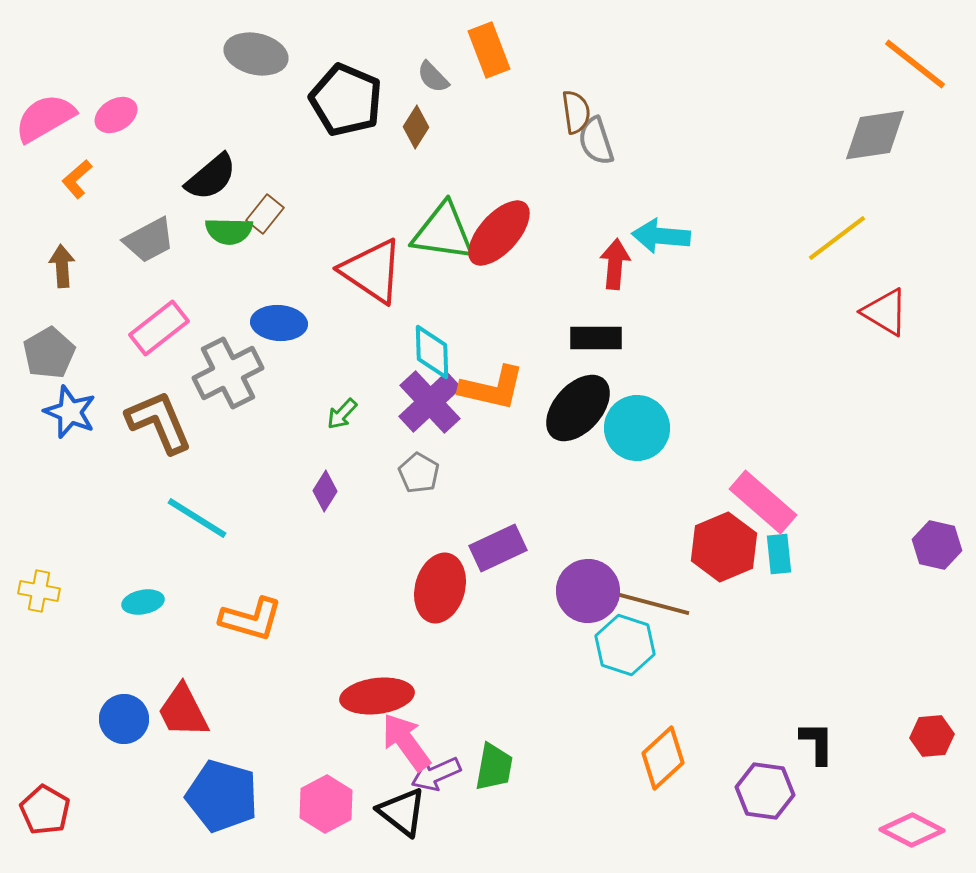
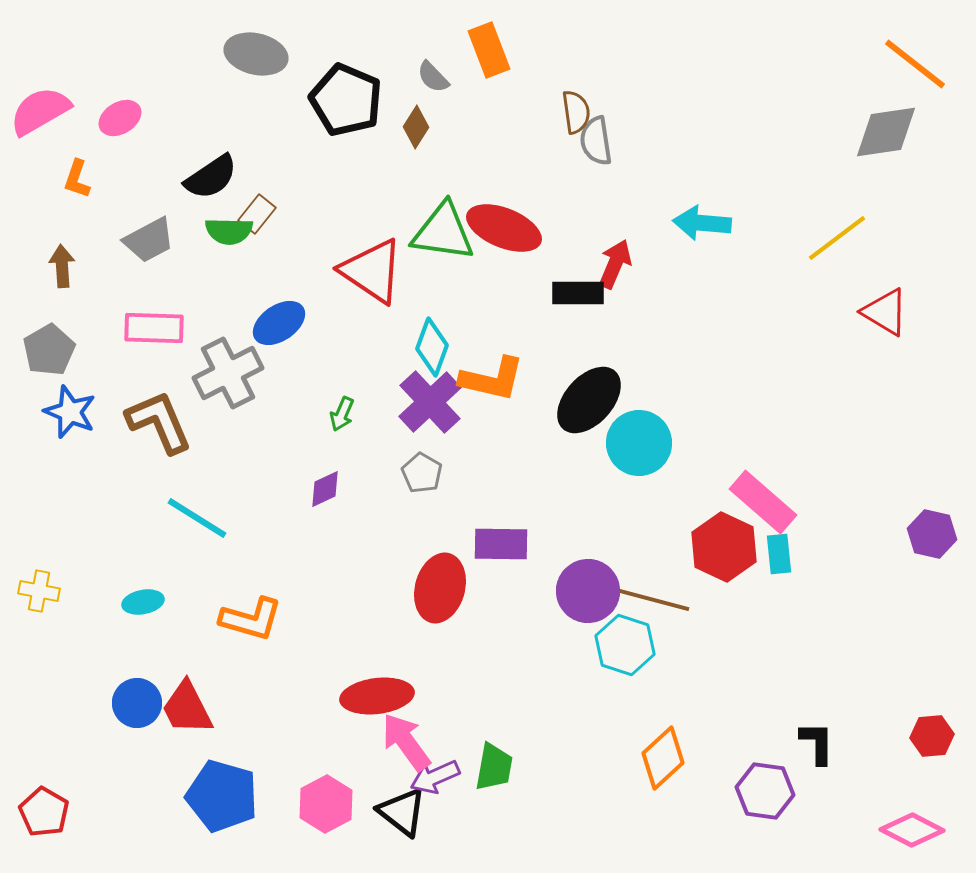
pink ellipse at (116, 115): moved 4 px right, 3 px down
pink semicircle at (45, 118): moved 5 px left, 7 px up
gray diamond at (875, 135): moved 11 px right, 3 px up
gray semicircle at (596, 141): rotated 9 degrees clockwise
black semicircle at (211, 177): rotated 6 degrees clockwise
orange L-shape at (77, 179): rotated 30 degrees counterclockwise
brown rectangle at (265, 214): moved 8 px left
red ellipse at (499, 233): moved 5 px right, 5 px up; rotated 70 degrees clockwise
cyan arrow at (661, 236): moved 41 px right, 13 px up
red arrow at (615, 264): rotated 18 degrees clockwise
blue ellipse at (279, 323): rotated 38 degrees counterclockwise
pink rectangle at (159, 328): moved 5 px left; rotated 40 degrees clockwise
black rectangle at (596, 338): moved 18 px left, 45 px up
cyan diamond at (432, 352): moved 5 px up; rotated 22 degrees clockwise
gray pentagon at (49, 353): moved 3 px up
orange L-shape at (492, 388): moved 9 px up
black ellipse at (578, 408): moved 11 px right, 8 px up
green arrow at (342, 414): rotated 20 degrees counterclockwise
cyan circle at (637, 428): moved 2 px right, 15 px down
gray pentagon at (419, 473): moved 3 px right
purple diamond at (325, 491): moved 2 px up; rotated 33 degrees clockwise
purple hexagon at (937, 545): moved 5 px left, 11 px up
red hexagon at (724, 547): rotated 12 degrees counterclockwise
purple rectangle at (498, 548): moved 3 px right, 4 px up; rotated 26 degrees clockwise
brown line at (654, 604): moved 4 px up
red trapezoid at (183, 711): moved 4 px right, 3 px up
blue circle at (124, 719): moved 13 px right, 16 px up
purple arrow at (436, 774): moved 1 px left, 3 px down
red pentagon at (45, 810): moved 1 px left, 2 px down
